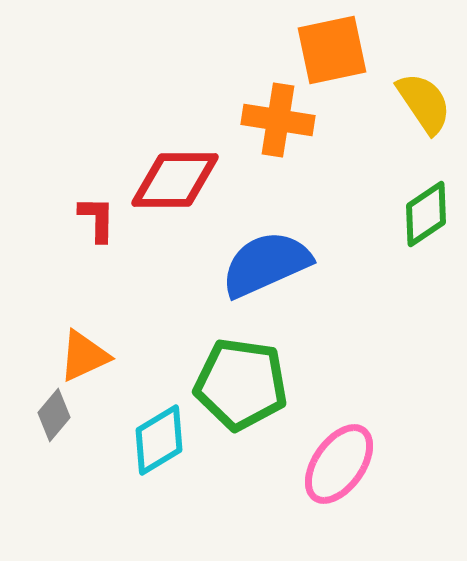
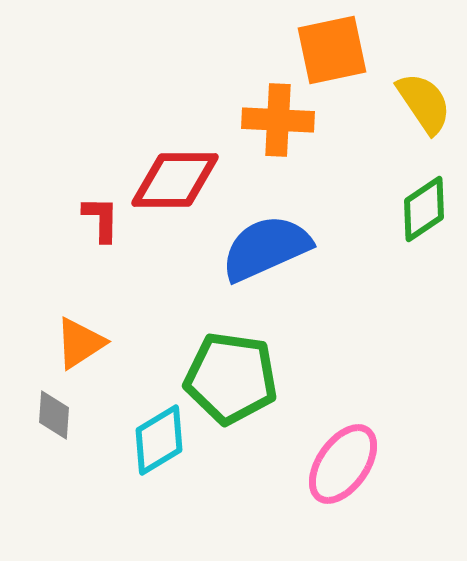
orange cross: rotated 6 degrees counterclockwise
green diamond: moved 2 px left, 5 px up
red L-shape: moved 4 px right
blue semicircle: moved 16 px up
orange triangle: moved 4 px left, 13 px up; rotated 8 degrees counterclockwise
green pentagon: moved 10 px left, 6 px up
gray diamond: rotated 36 degrees counterclockwise
pink ellipse: moved 4 px right
